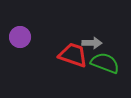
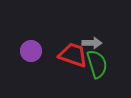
purple circle: moved 11 px right, 14 px down
green semicircle: moved 8 px left, 1 px down; rotated 52 degrees clockwise
